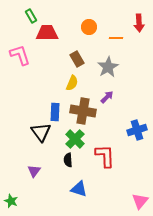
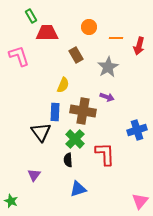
red arrow: moved 23 px down; rotated 18 degrees clockwise
pink L-shape: moved 1 px left, 1 px down
brown rectangle: moved 1 px left, 4 px up
yellow semicircle: moved 9 px left, 2 px down
purple arrow: rotated 64 degrees clockwise
red L-shape: moved 2 px up
purple triangle: moved 4 px down
blue triangle: moved 1 px left; rotated 36 degrees counterclockwise
